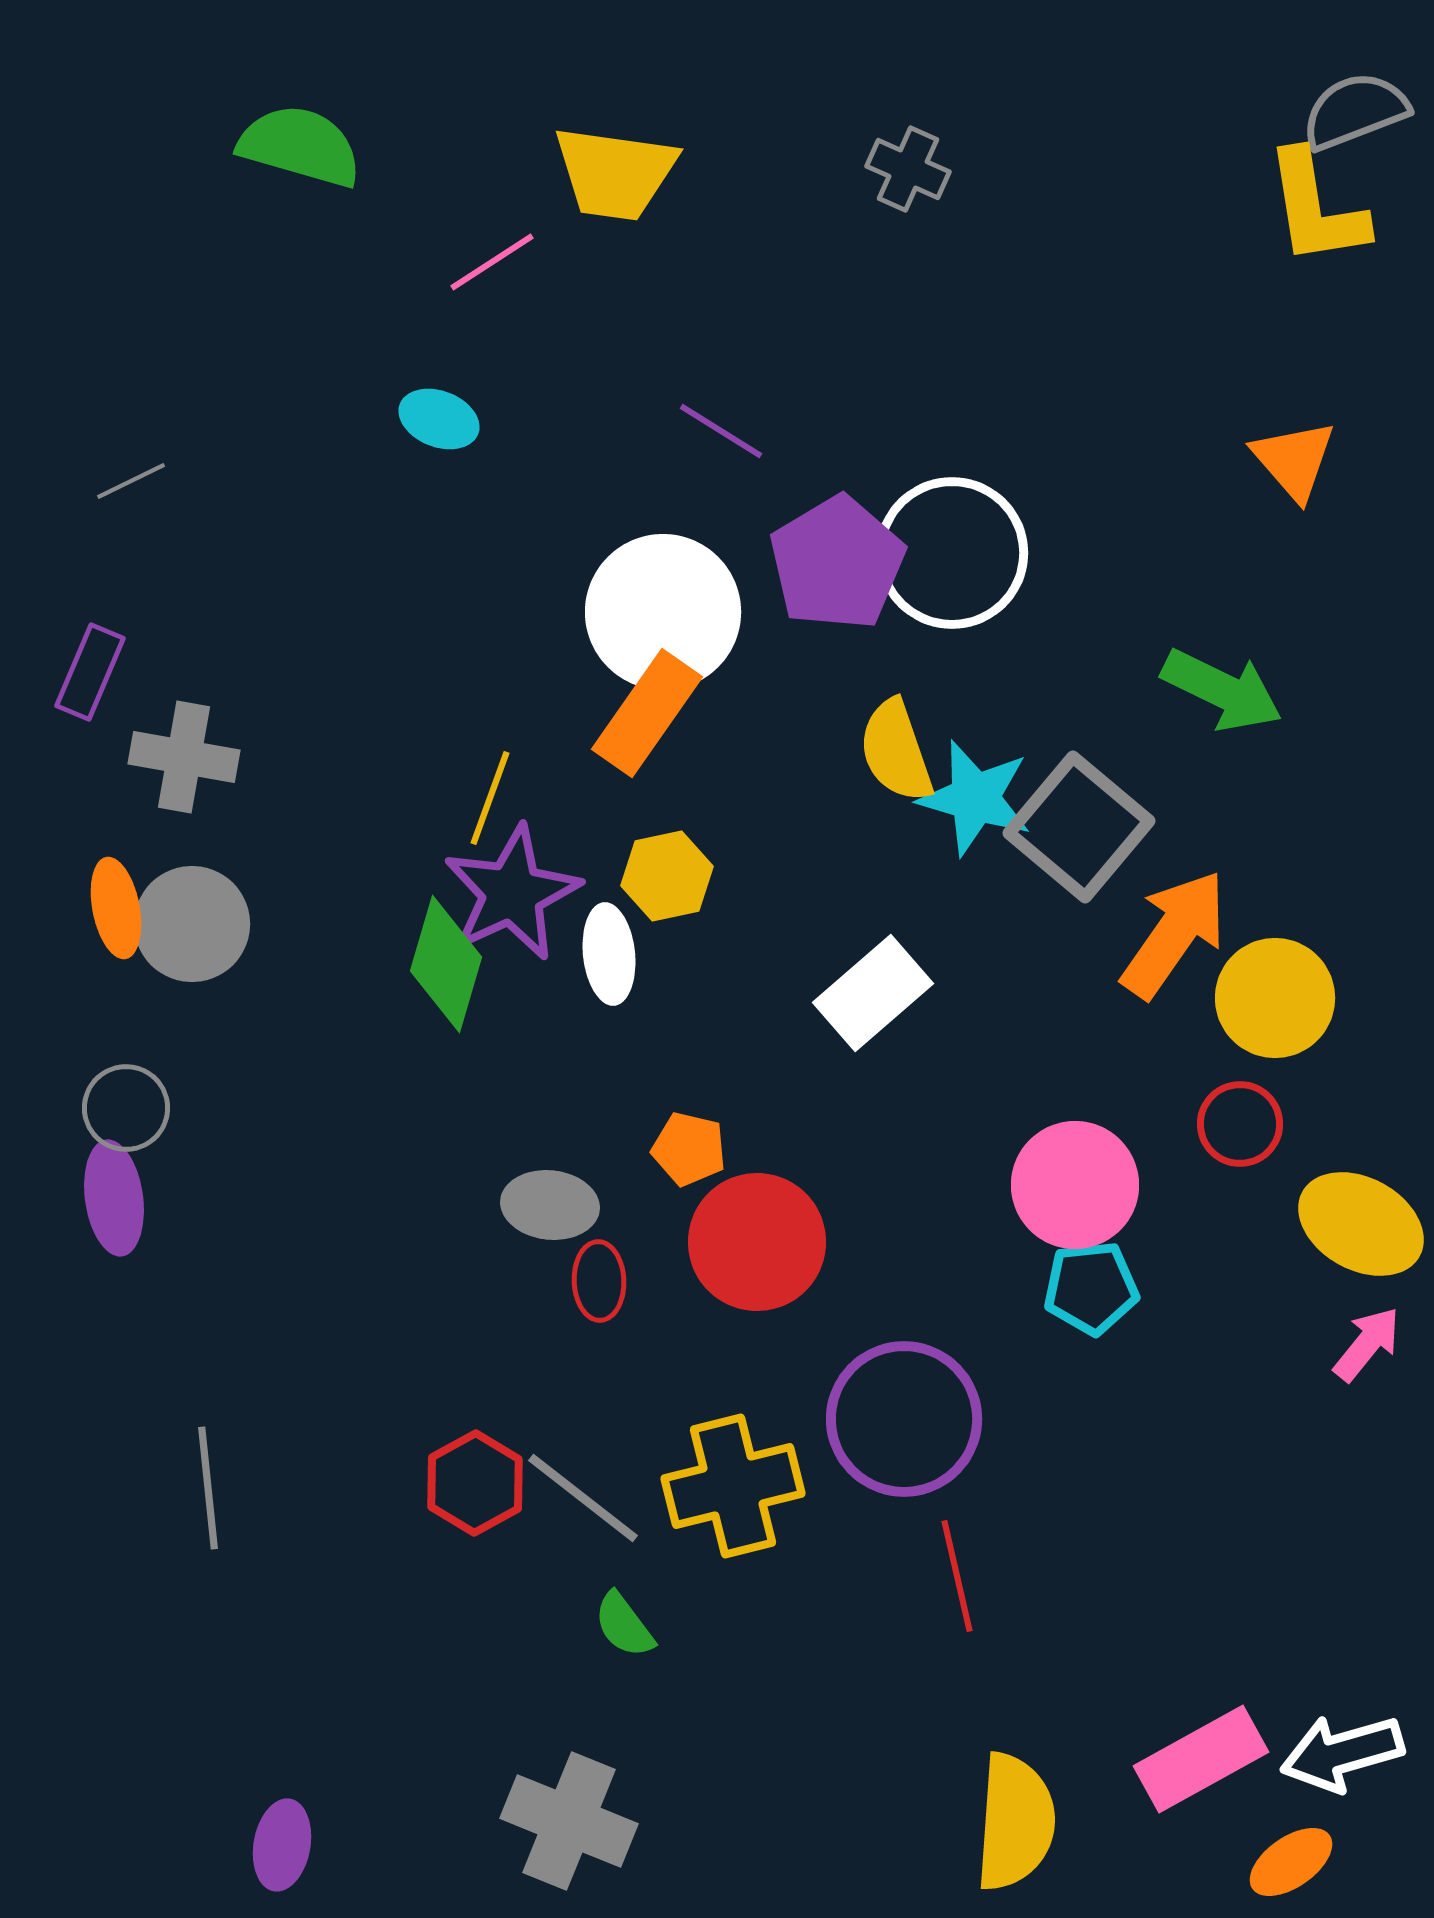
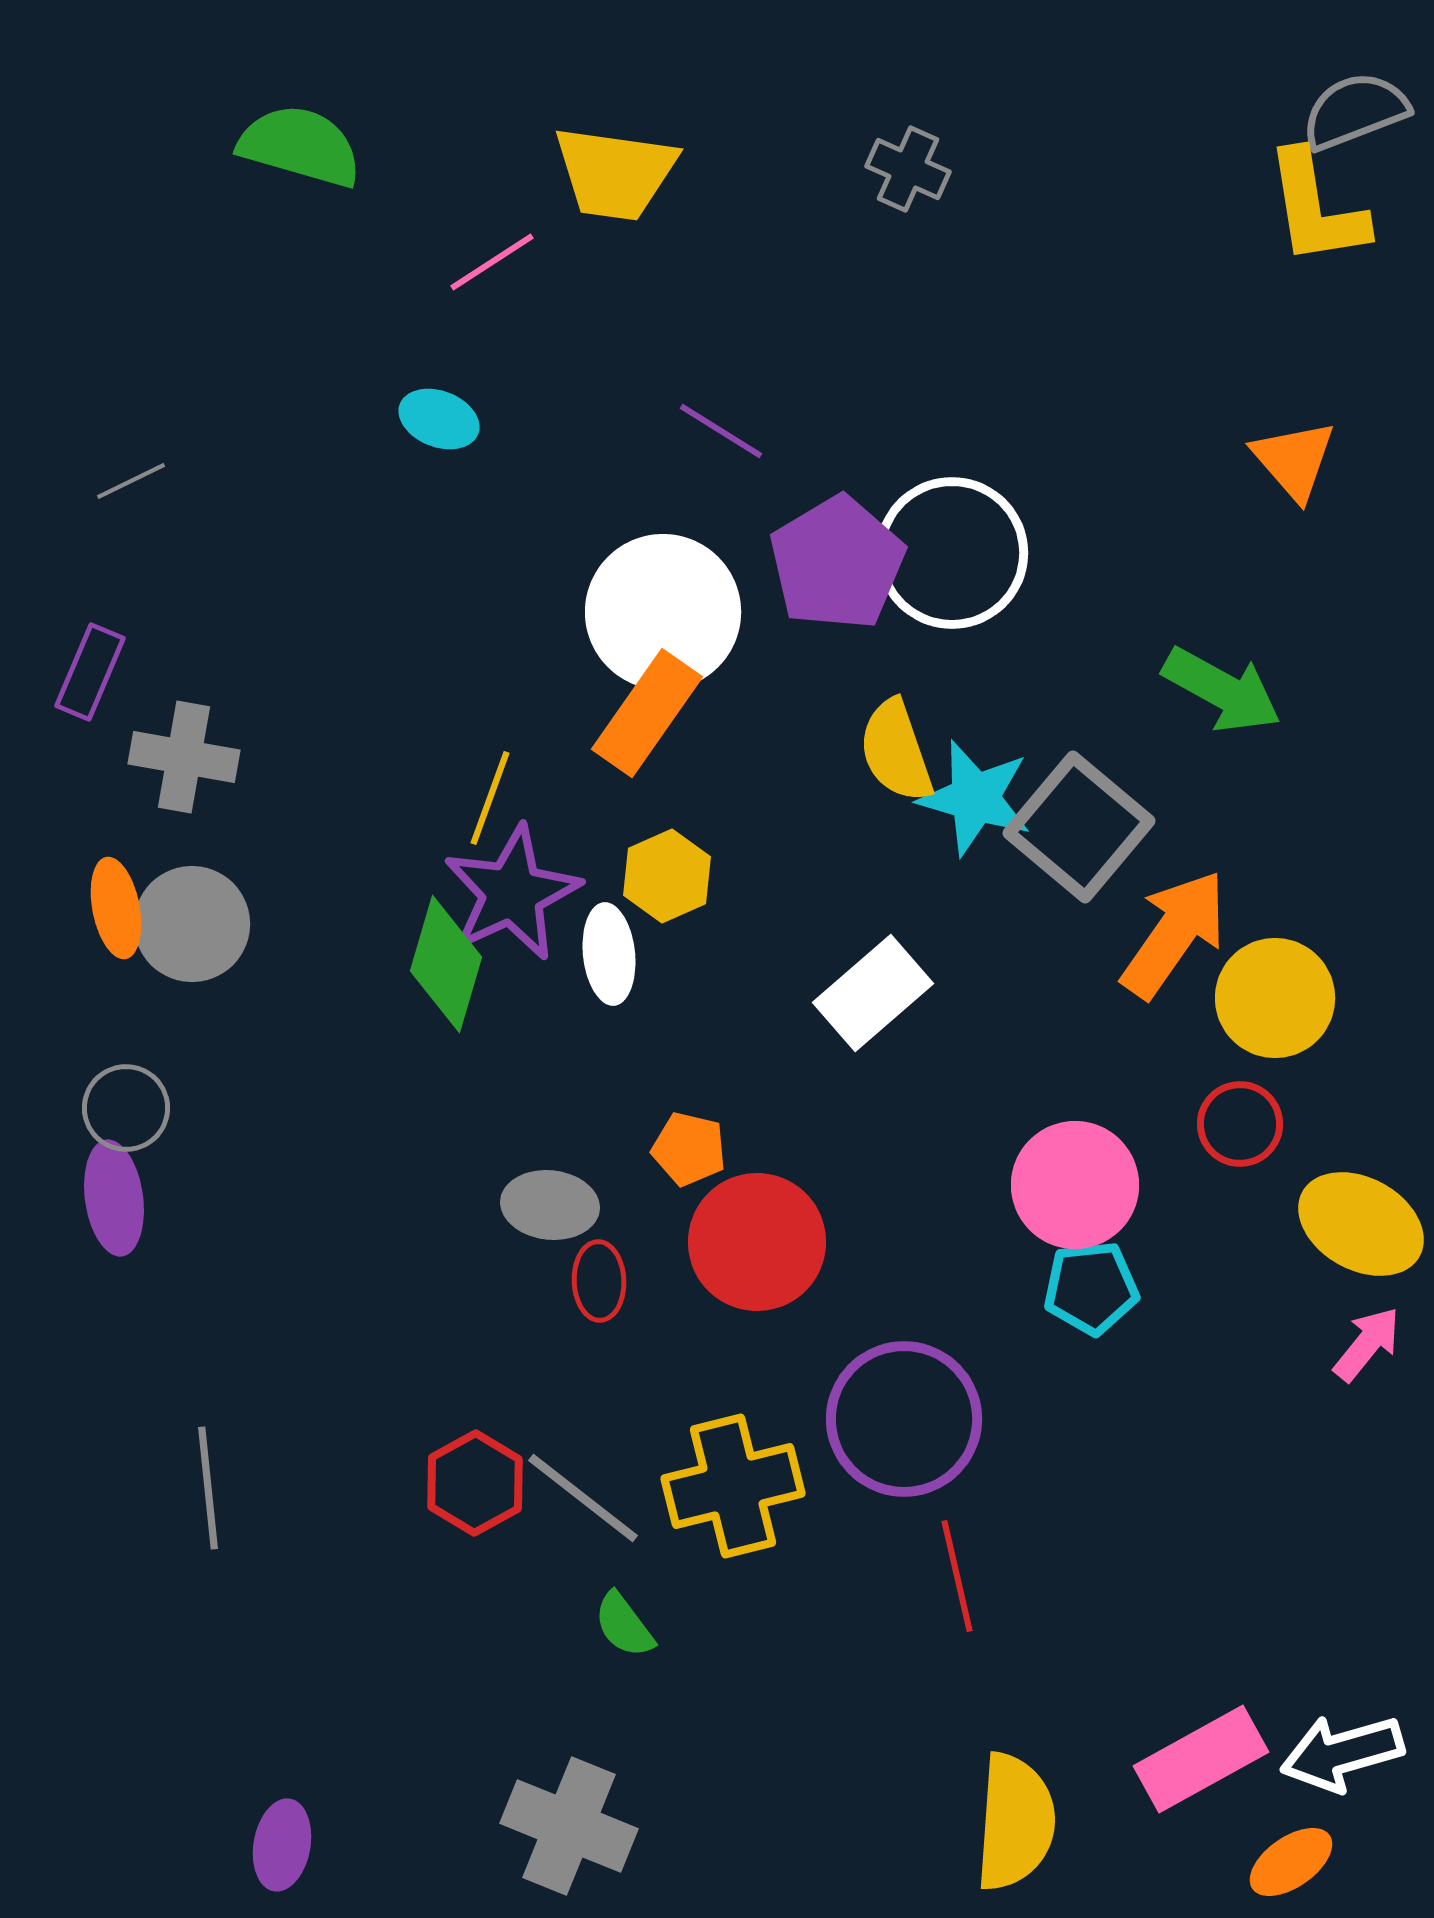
green arrow at (1222, 690): rotated 3 degrees clockwise
yellow hexagon at (667, 876): rotated 12 degrees counterclockwise
gray cross at (569, 1821): moved 5 px down
